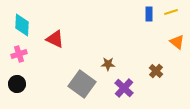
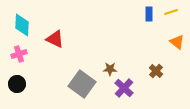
brown star: moved 2 px right, 5 px down
